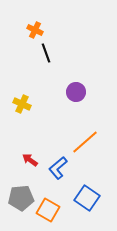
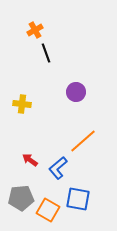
orange cross: rotated 35 degrees clockwise
yellow cross: rotated 18 degrees counterclockwise
orange line: moved 2 px left, 1 px up
blue square: moved 9 px left, 1 px down; rotated 25 degrees counterclockwise
